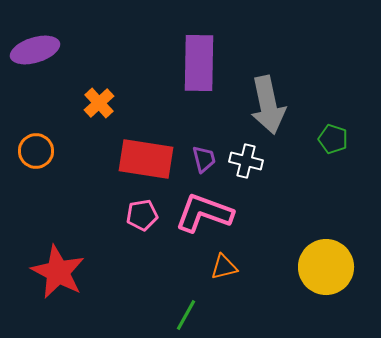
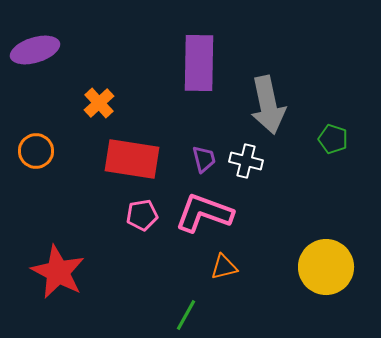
red rectangle: moved 14 px left
